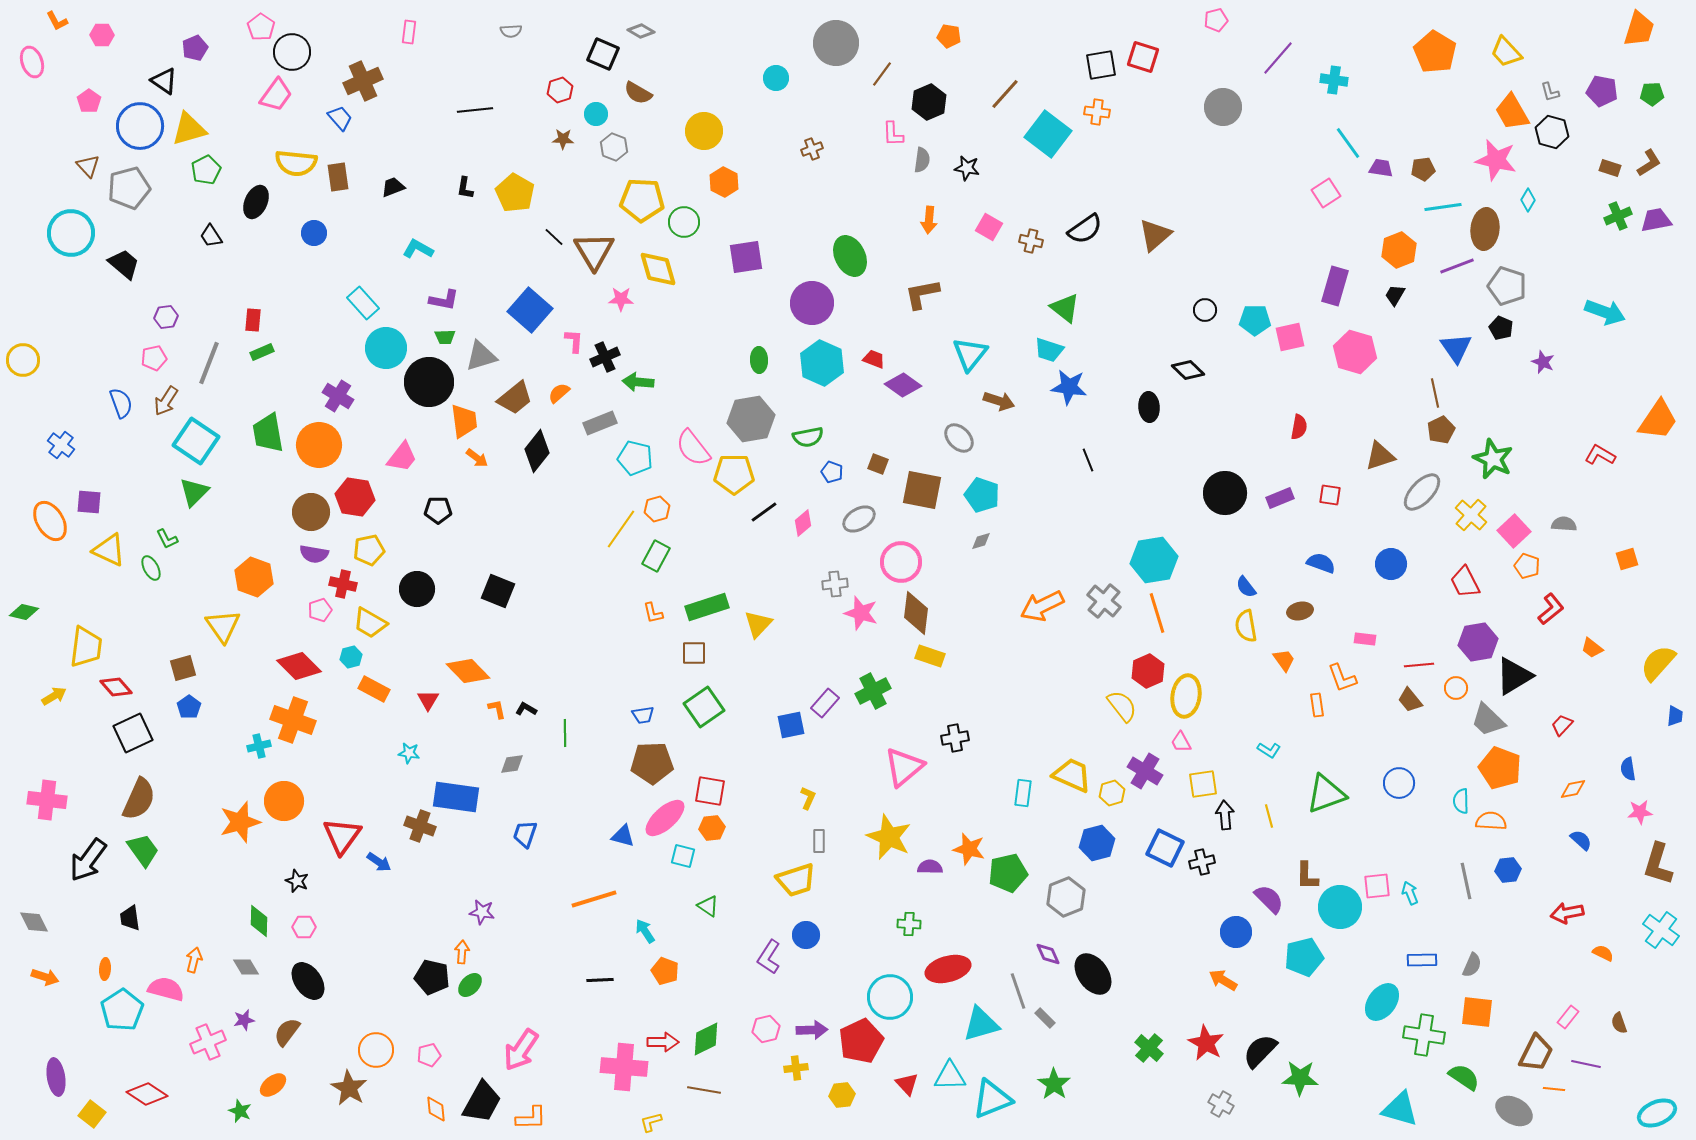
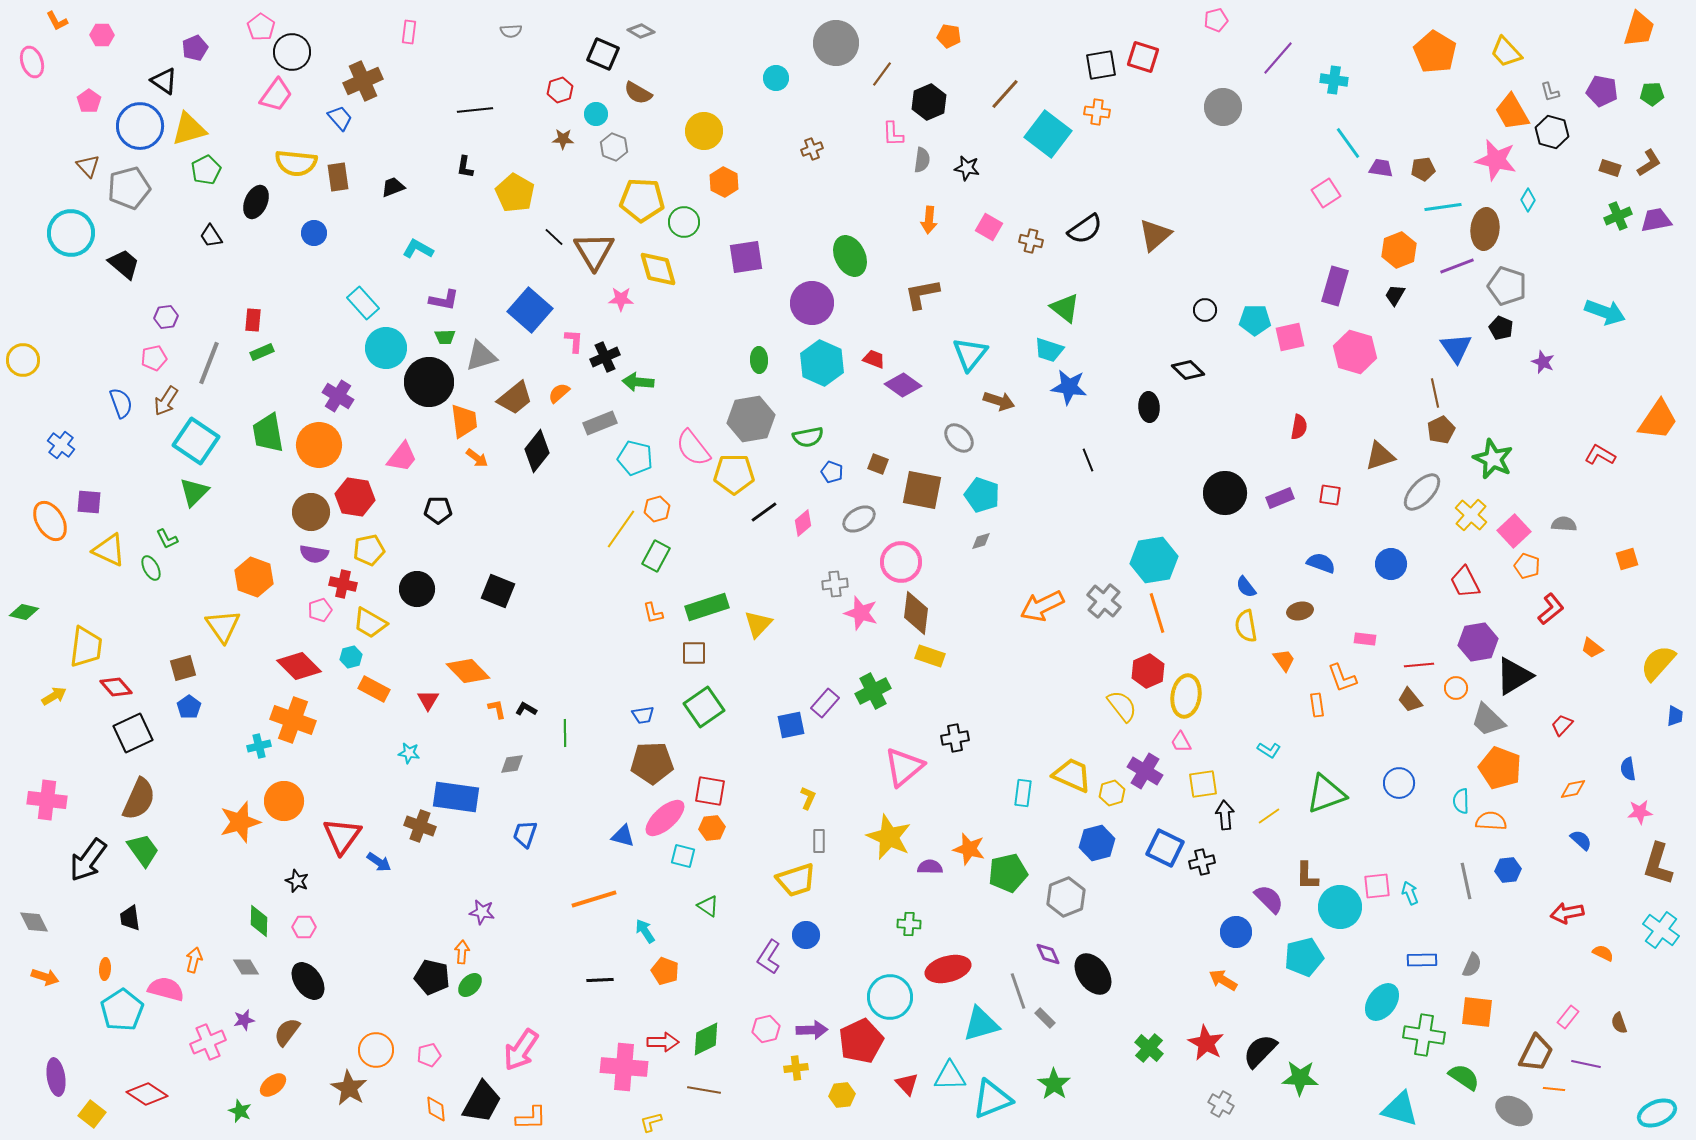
black L-shape at (465, 188): moved 21 px up
yellow line at (1269, 816): rotated 70 degrees clockwise
